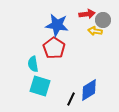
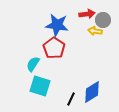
cyan semicircle: rotated 42 degrees clockwise
blue diamond: moved 3 px right, 2 px down
